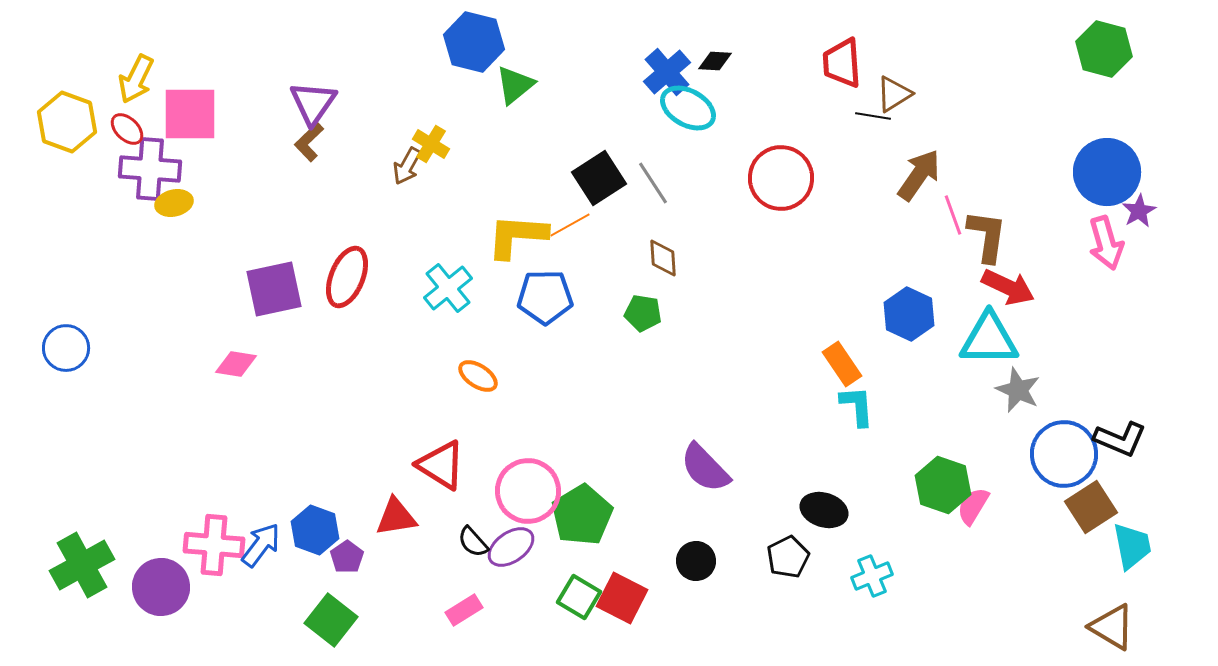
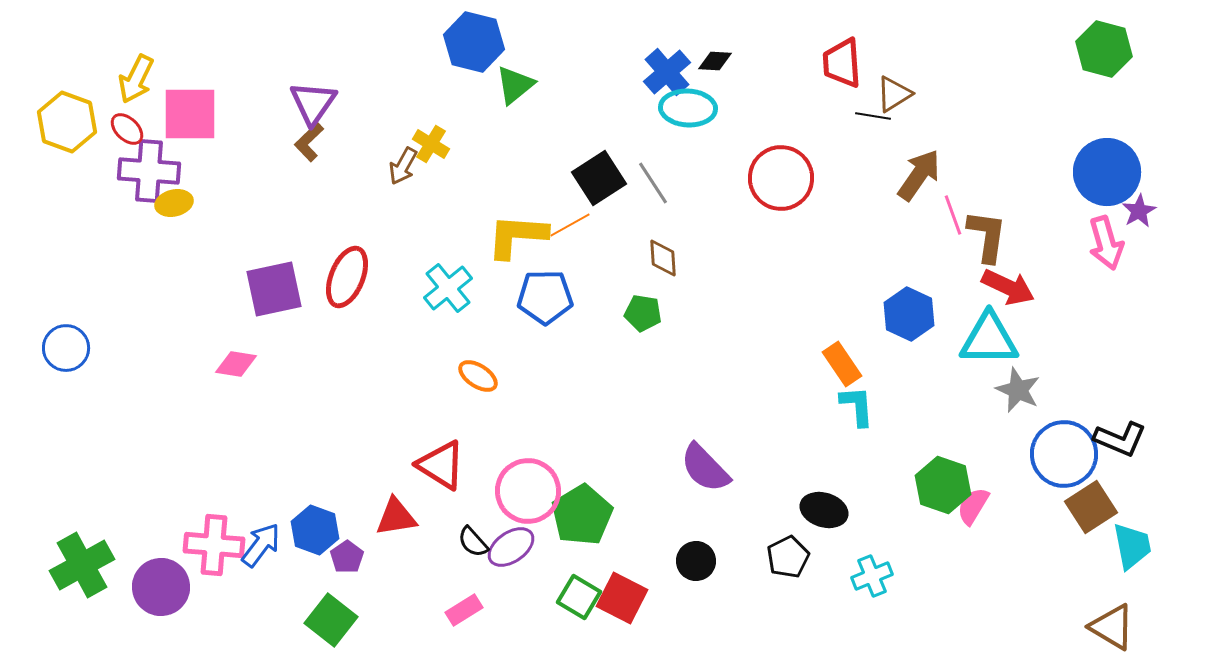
cyan ellipse at (688, 108): rotated 26 degrees counterclockwise
brown arrow at (407, 166): moved 4 px left
purple cross at (150, 169): moved 1 px left, 2 px down
